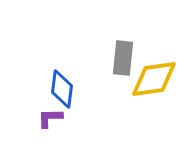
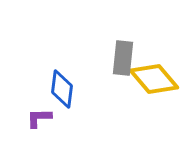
yellow diamond: rotated 57 degrees clockwise
purple L-shape: moved 11 px left
